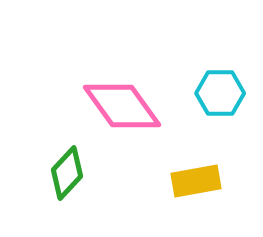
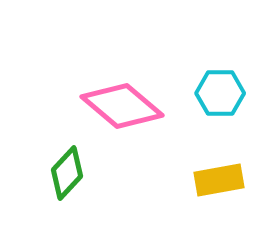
pink diamond: rotated 14 degrees counterclockwise
yellow rectangle: moved 23 px right, 1 px up
